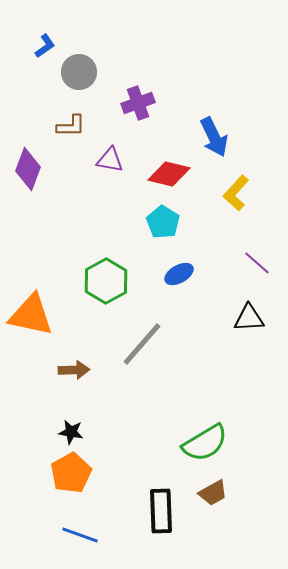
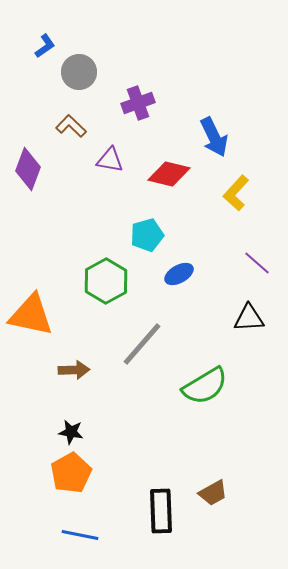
brown L-shape: rotated 136 degrees counterclockwise
cyan pentagon: moved 16 px left, 13 px down; rotated 24 degrees clockwise
green semicircle: moved 57 px up
blue line: rotated 9 degrees counterclockwise
